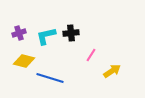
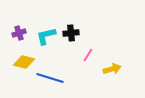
pink line: moved 3 px left
yellow diamond: moved 1 px down
yellow arrow: moved 2 px up; rotated 18 degrees clockwise
